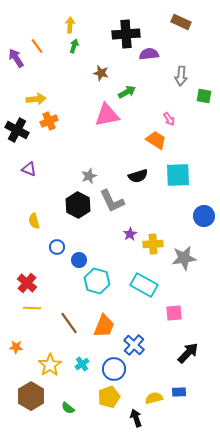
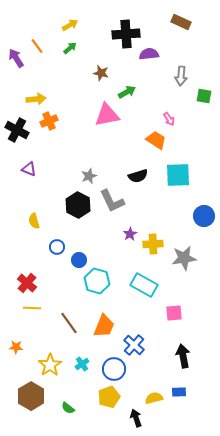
yellow arrow at (70, 25): rotated 56 degrees clockwise
green arrow at (74, 46): moved 4 px left, 2 px down; rotated 32 degrees clockwise
black arrow at (188, 353): moved 5 px left, 3 px down; rotated 55 degrees counterclockwise
